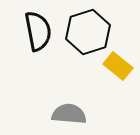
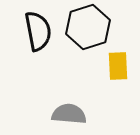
black hexagon: moved 5 px up
yellow rectangle: rotated 48 degrees clockwise
